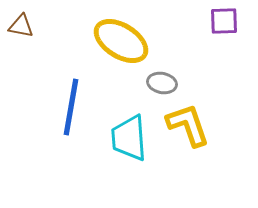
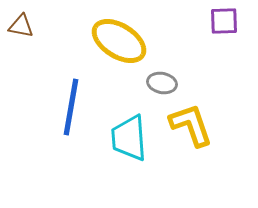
yellow ellipse: moved 2 px left
yellow L-shape: moved 3 px right
